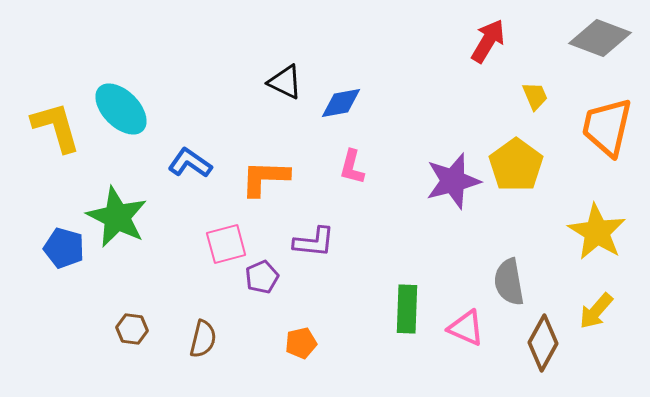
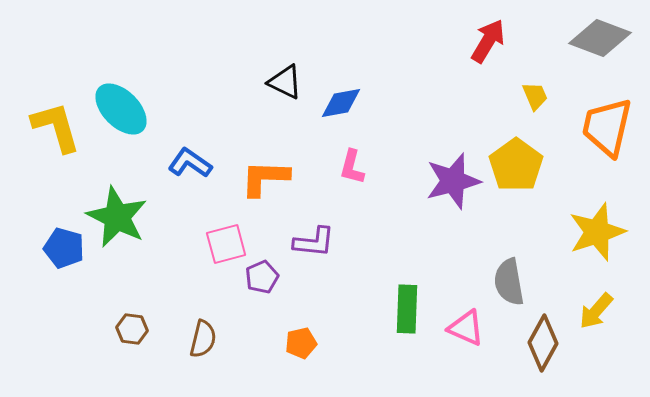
yellow star: rotated 22 degrees clockwise
